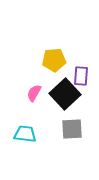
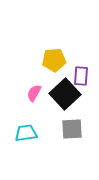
cyan trapezoid: moved 1 px right, 1 px up; rotated 15 degrees counterclockwise
